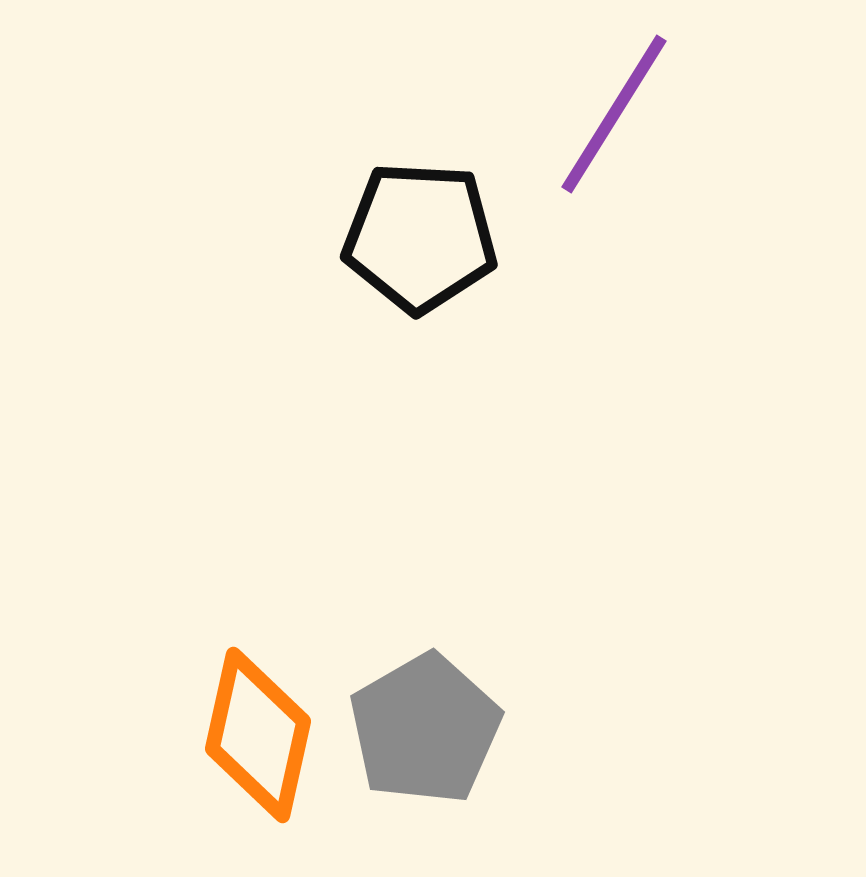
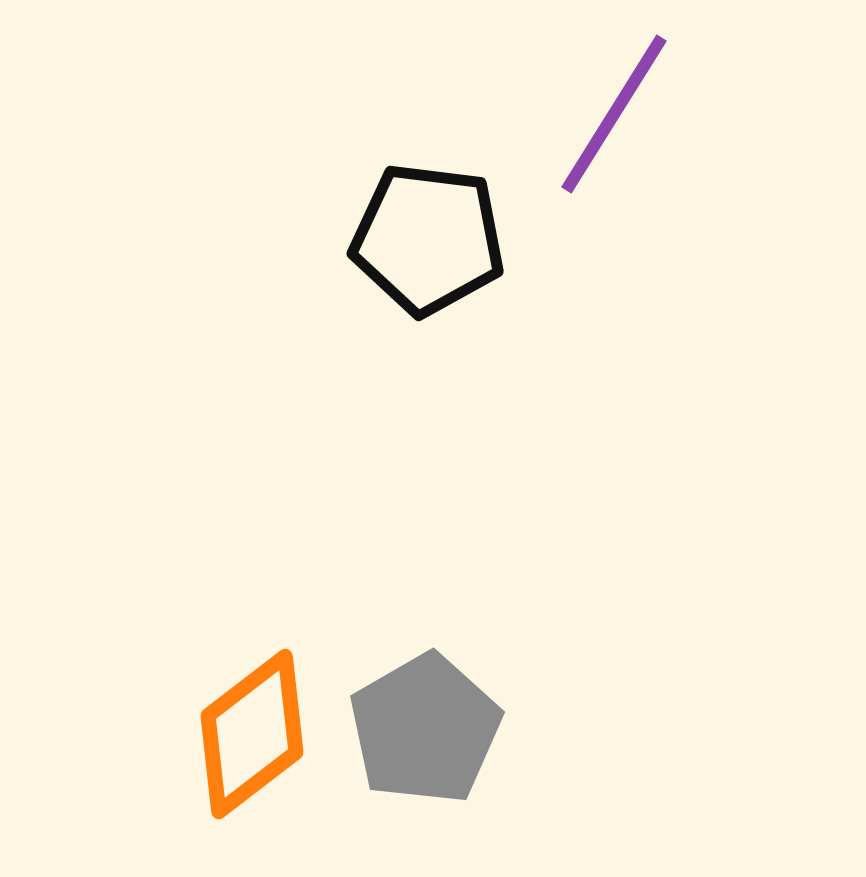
black pentagon: moved 8 px right, 2 px down; rotated 4 degrees clockwise
orange diamond: moved 6 px left, 1 px up; rotated 40 degrees clockwise
